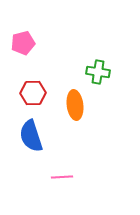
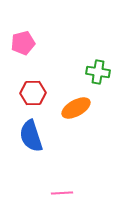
orange ellipse: moved 1 px right, 3 px down; rotated 68 degrees clockwise
pink line: moved 16 px down
